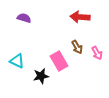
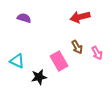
red arrow: rotated 18 degrees counterclockwise
black star: moved 2 px left, 1 px down
